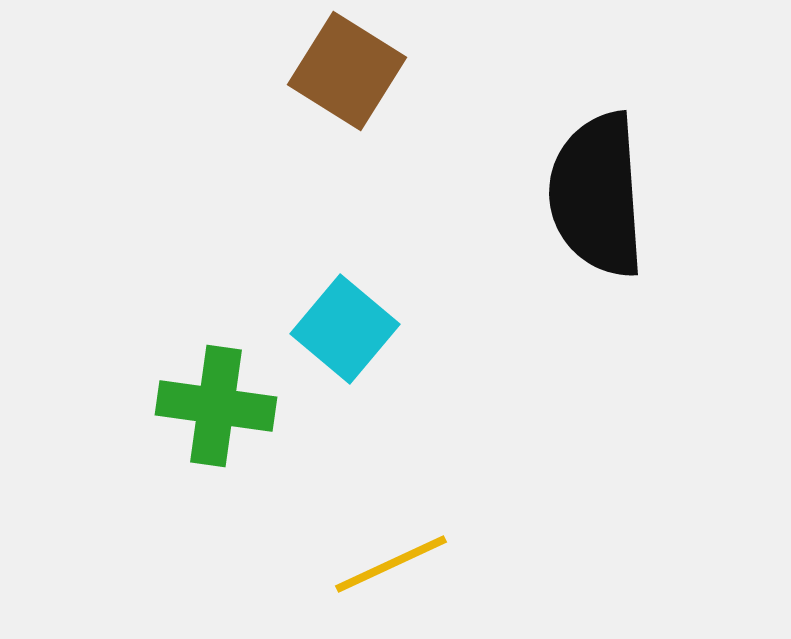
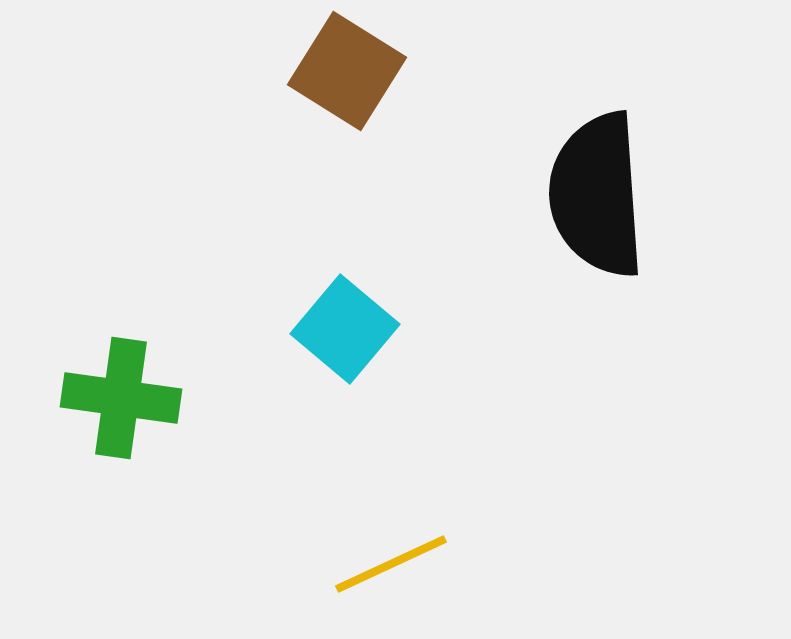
green cross: moved 95 px left, 8 px up
